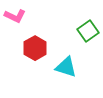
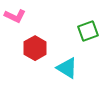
green square: rotated 15 degrees clockwise
cyan triangle: moved 1 px right, 1 px down; rotated 15 degrees clockwise
